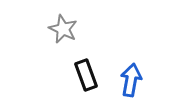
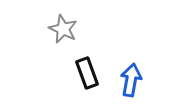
black rectangle: moved 1 px right, 2 px up
